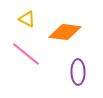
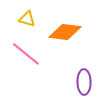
yellow triangle: rotated 12 degrees counterclockwise
purple ellipse: moved 6 px right, 10 px down
